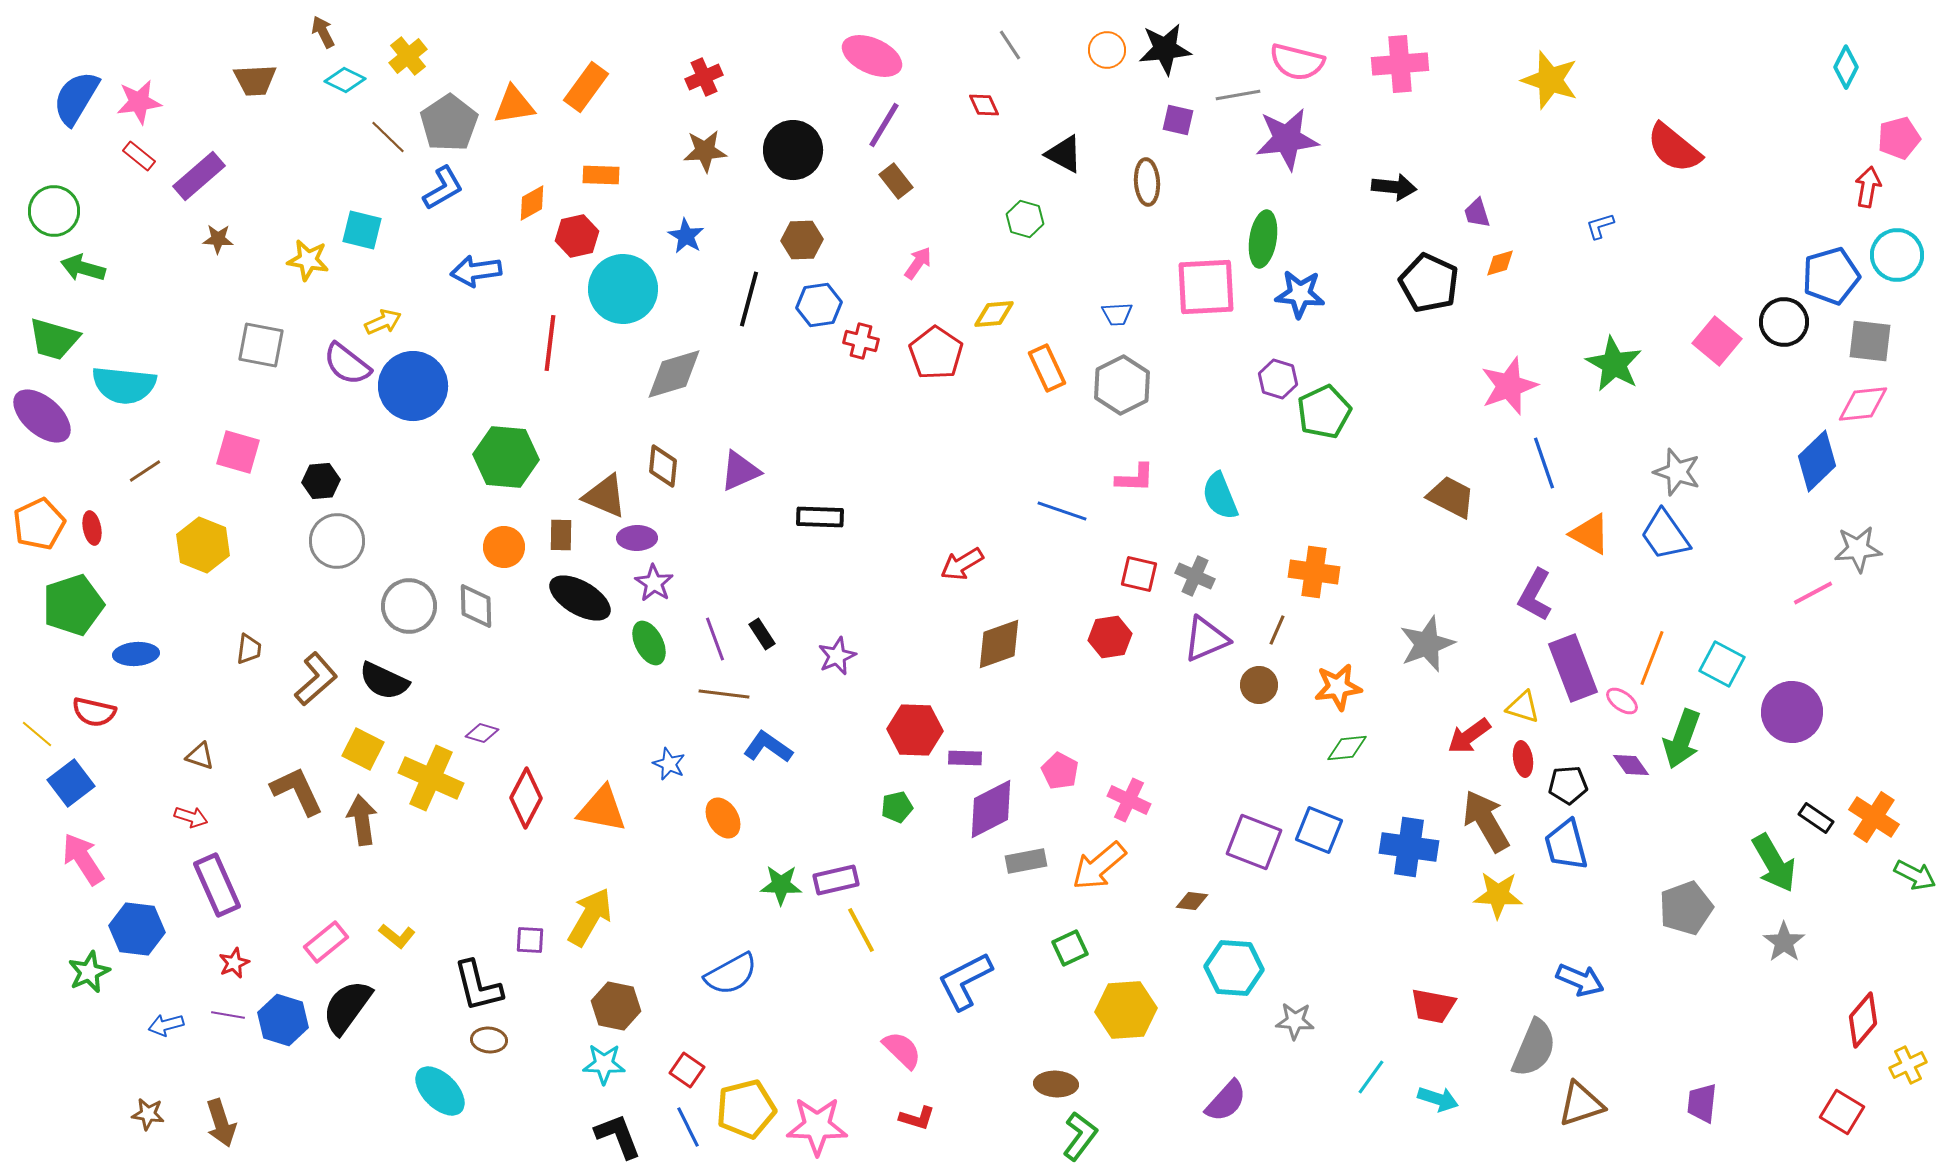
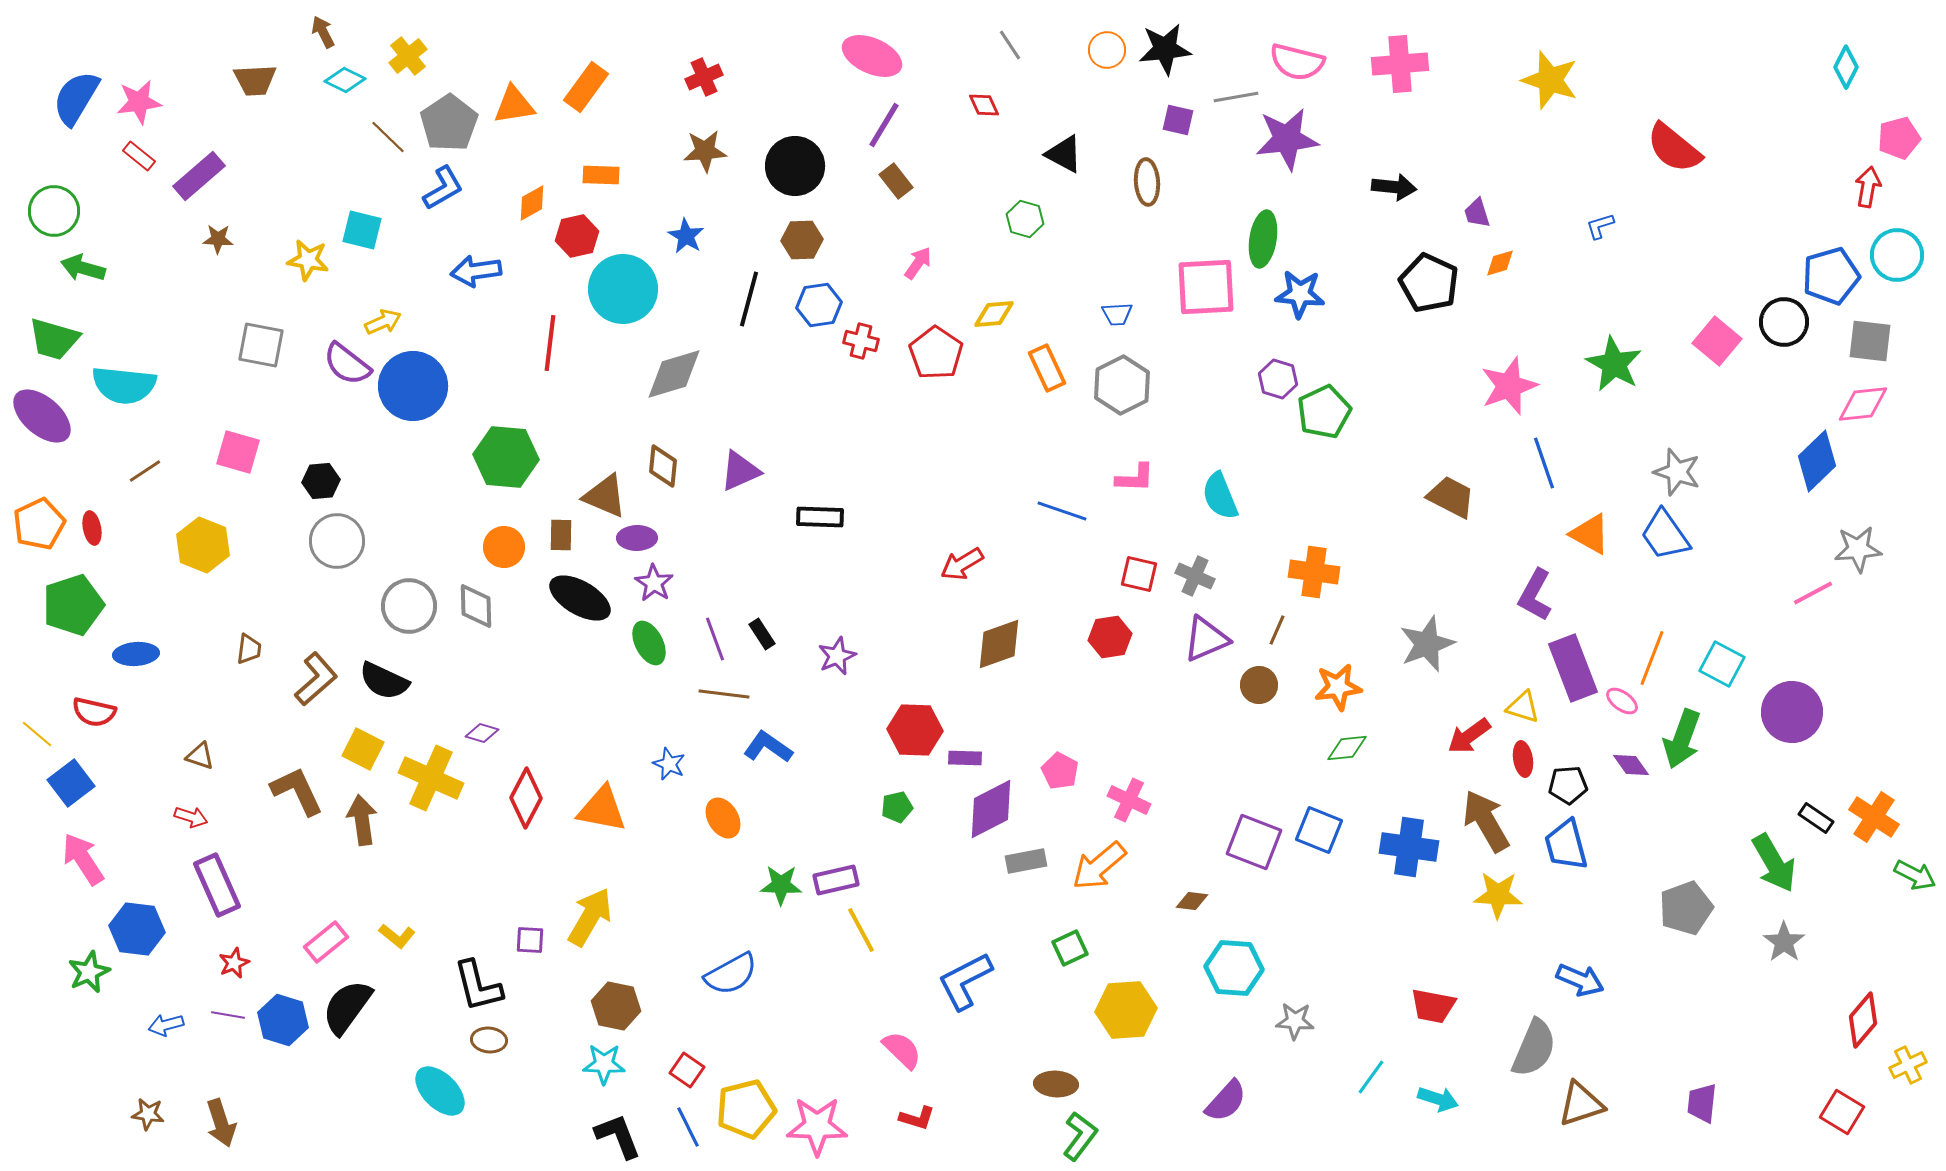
gray line at (1238, 95): moved 2 px left, 2 px down
black circle at (793, 150): moved 2 px right, 16 px down
